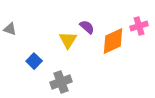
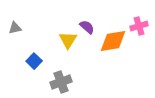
gray triangle: moved 5 px right, 1 px up; rotated 32 degrees counterclockwise
orange diamond: rotated 16 degrees clockwise
